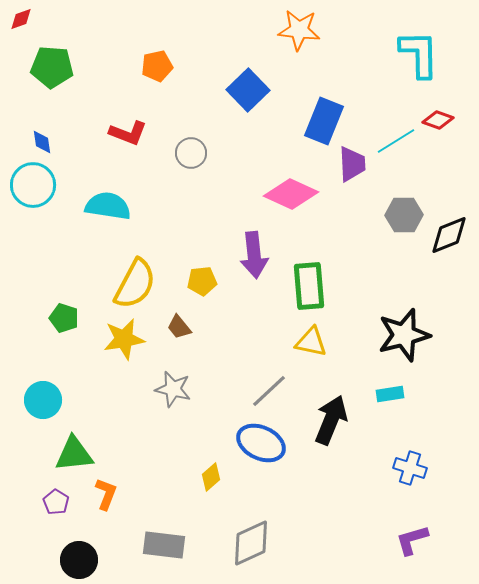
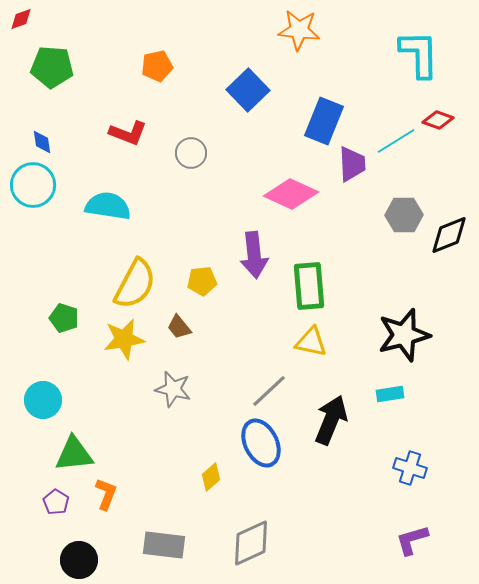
blue ellipse at (261, 443): rotated 39 degrees clockwise
